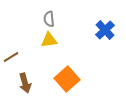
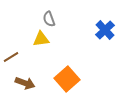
gray semicircle: rotated 14 degrees counterclockwise
yellow triangle: moved 8 px left, 1 px up
brown arrow: rotated 54 degrees counterclockwise
